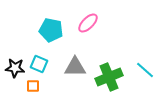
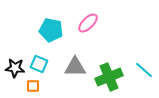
cyan line: moved 1 px left
